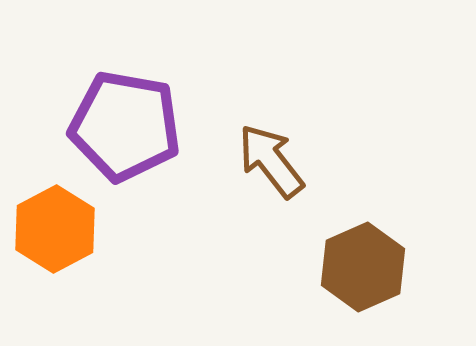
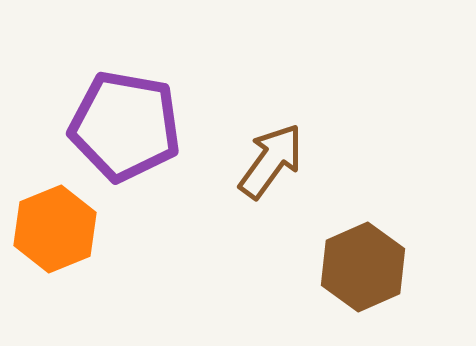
brown arrow: rotated 74 degrees clockwise
orange hexagon: rotated 6 degrees clockwise
